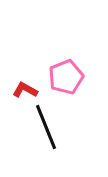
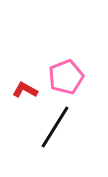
black line: moved 9 px right; rotated 54 degrees clockwise
